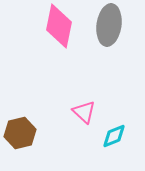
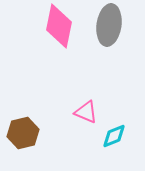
pink triangle: moved 2 px right; rotated 20 degrees counterclockwise
brown hexagon: moved 3 px right
